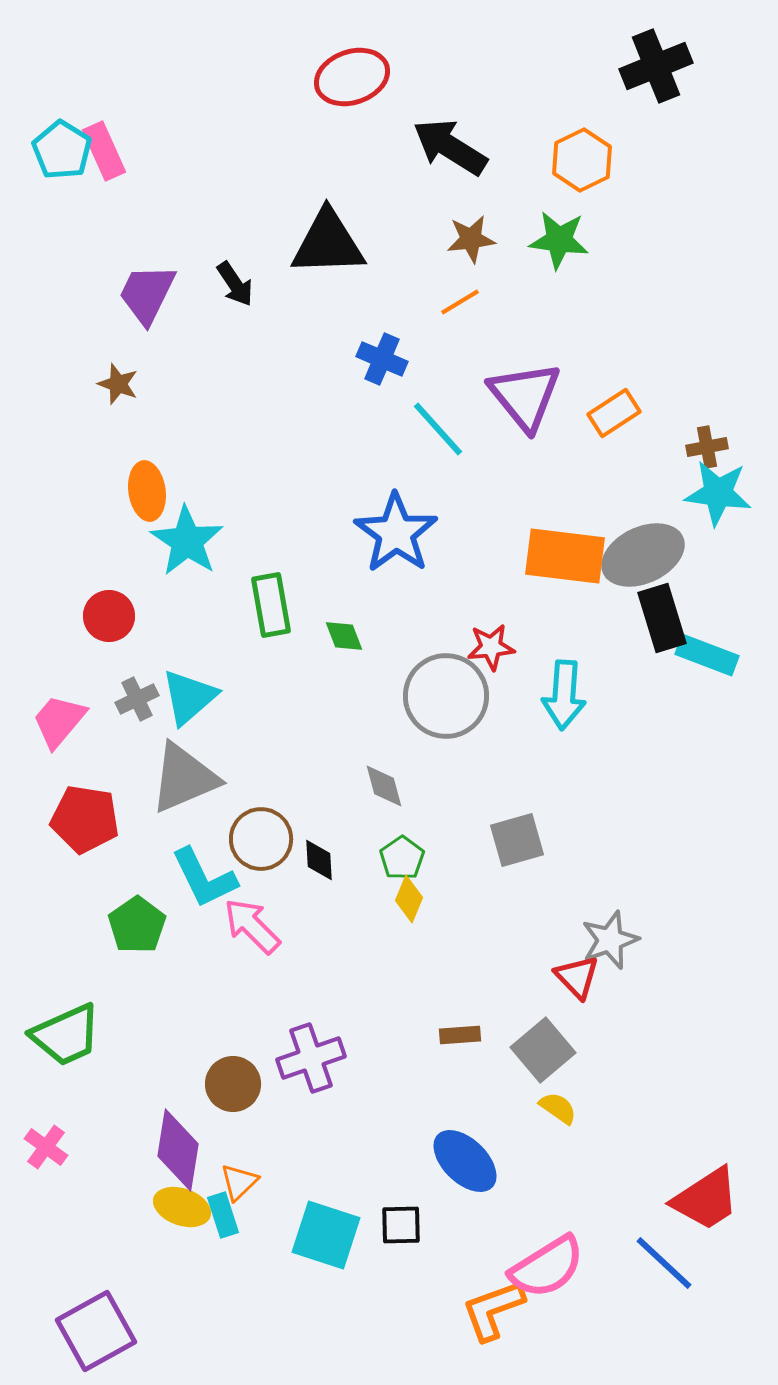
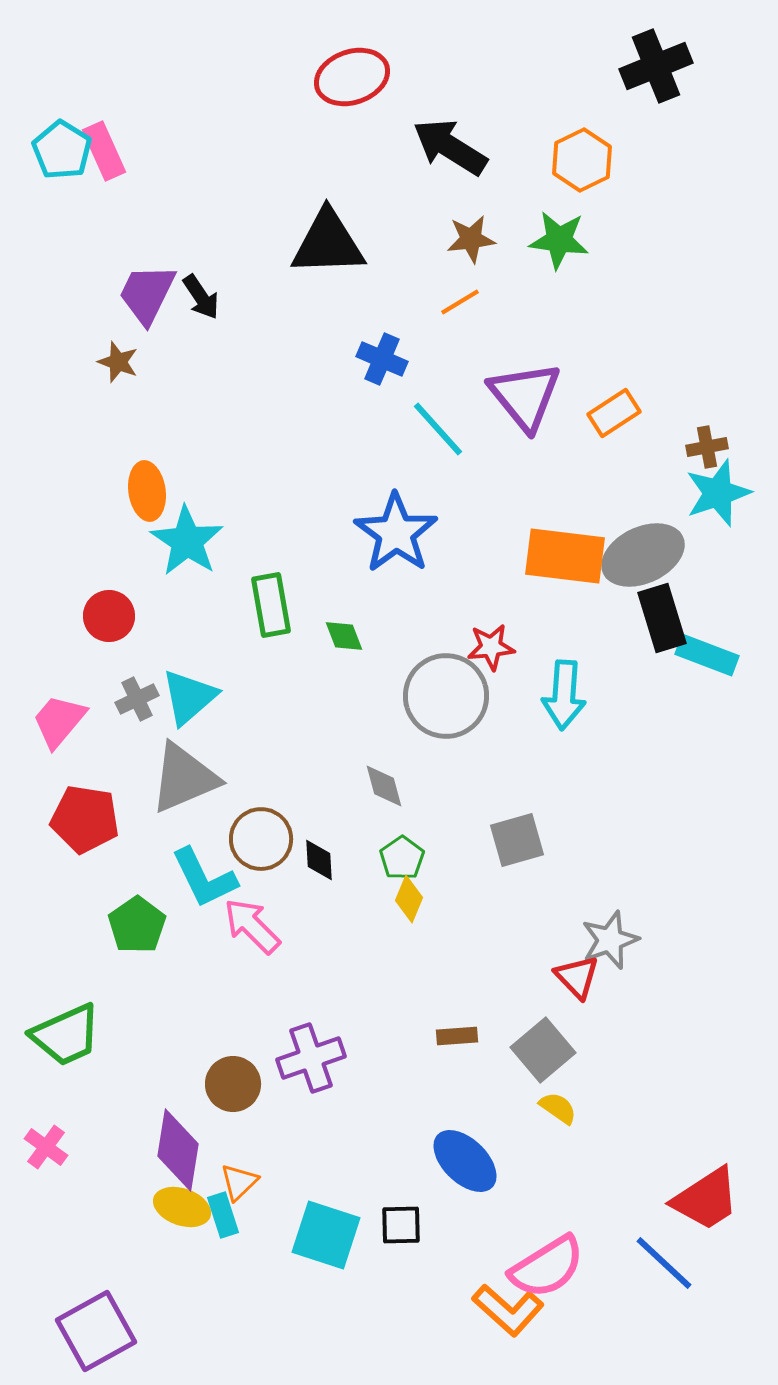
black arrow at (235, 284): moved 34 px left, 13 px down
brown star at (118, 384): moved 22 px up
cyan star at (718, 493): rotated 26 degrees counterclockwise
brown rectangle at (460, 1035): moved 3 px left, 1 px down
orange L-shape at (493, 1310): moved 15 px right; rotated 118 degrees counterclockwise
